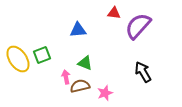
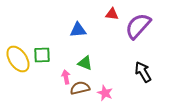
red triangle: moved 2 px left, 1 px down
green square: rotated 18 degrees clockwise
brown semicircle: moved 2 px down
pink star: rotated 28 degrees counterclockwise
